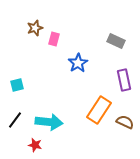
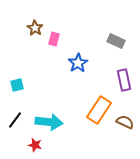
brown star: rotated 21 degrees counterclockwise
